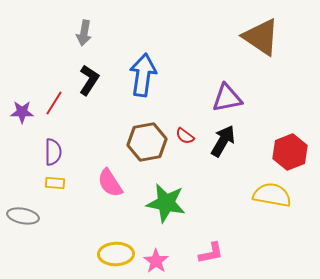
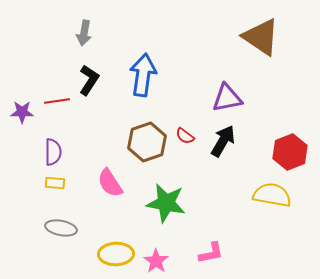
red line: moved 3 px right, 2 px up; rotated 50 degrees clockwise
brown hexagon: rotated 9 degrees counterclockwise
gray ellipse: moved 38 px right, 12 px down
